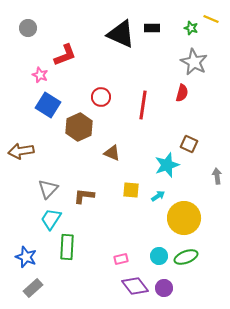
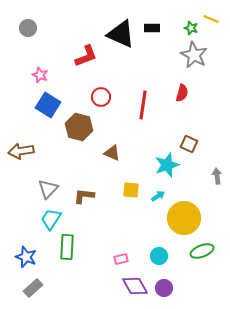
red L-shape: moved 21 px right, 1 px down
gray star: moved 7 px up
brown hexagon: rotated 20 degrees counterclockwise
green ellipse: moved 16 px right, 6 px up
purple diamond: rotated 8 degrees clockwise
